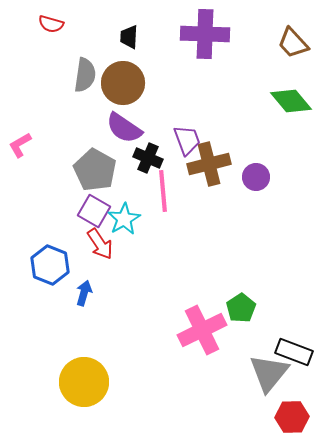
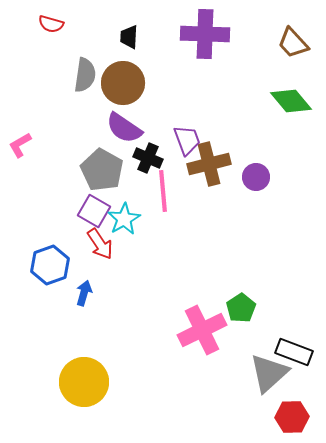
gray pentagon: moved 7 px right
blue hexagon: rotated 18 degrees clockwise
gray triangle: rotated 9 degrees clockwise
